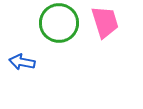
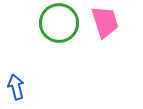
blue arrow: moved 6 px left, 25 px down; rotated 65 degrees clockwise
